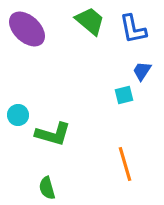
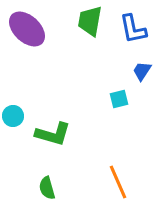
green trapezoid: rotated 120 degrees counterclockwise
cyan square: moved 5 px left, 4 px down
cyan circle: moved 5 px left, 1 px down
orange line: moved 7 px left, 18 px down; rotated 8 degrees counterclockwise
